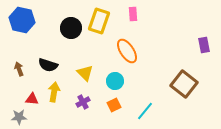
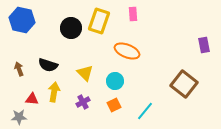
orange ellipse: rotated 35 degrees counterclockwise
